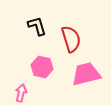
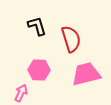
pink hexagon: moved 3 px left, 3 px down; rotated 10 degrees counterclockwise
pink arrow: rotated 12 degrees clockwise
